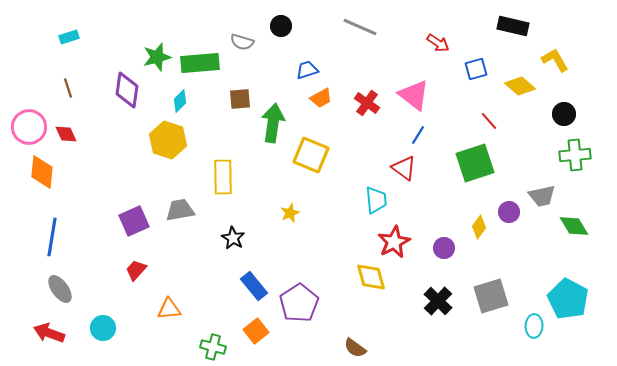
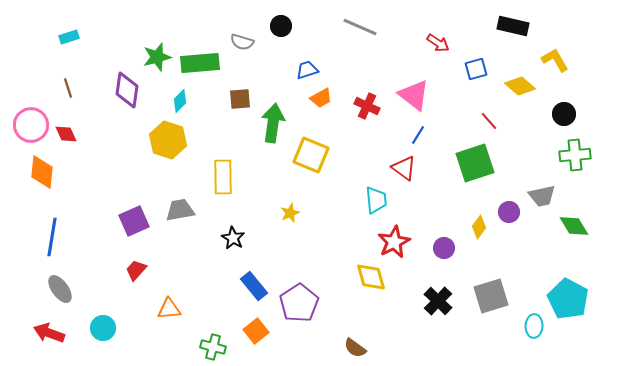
red cross at (367, 103): moved 3 px down; rotated 10 degrees counterclockwise
pink circle at (29, 127): moved 2 px right, 2 px up
